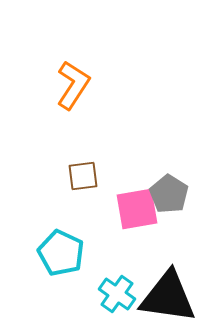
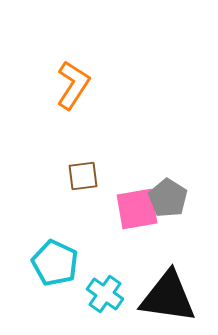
gray pentagon: moved 1 px left, 4 px down
cyan pentagon: moved 6 px left, 10 px down
cyan cross: moved 12 px left
